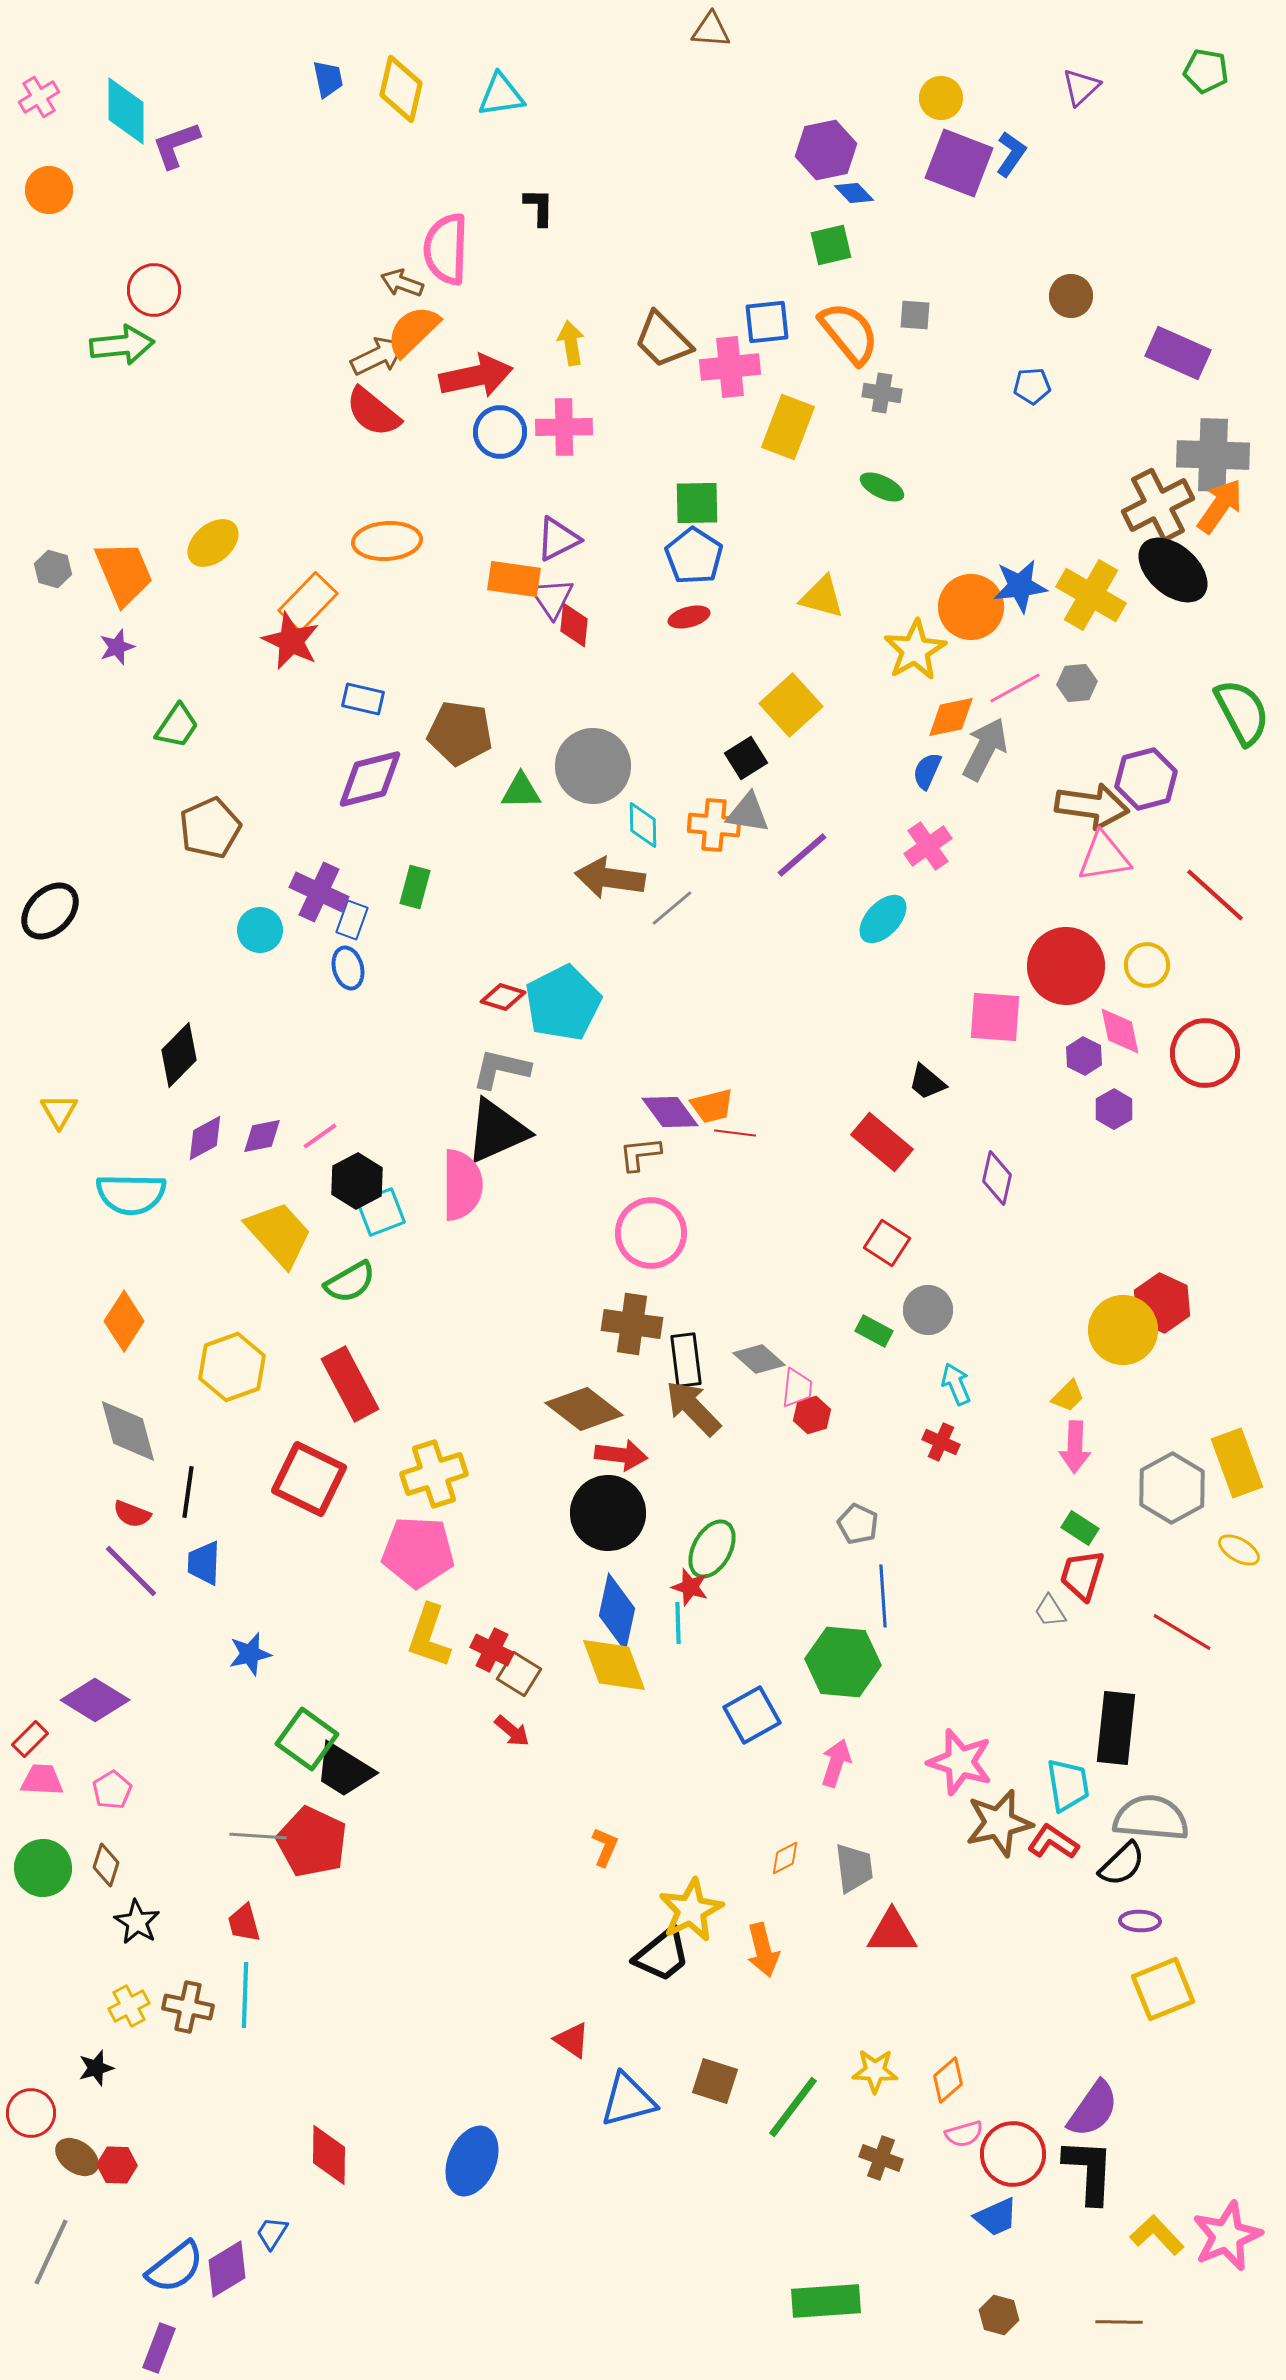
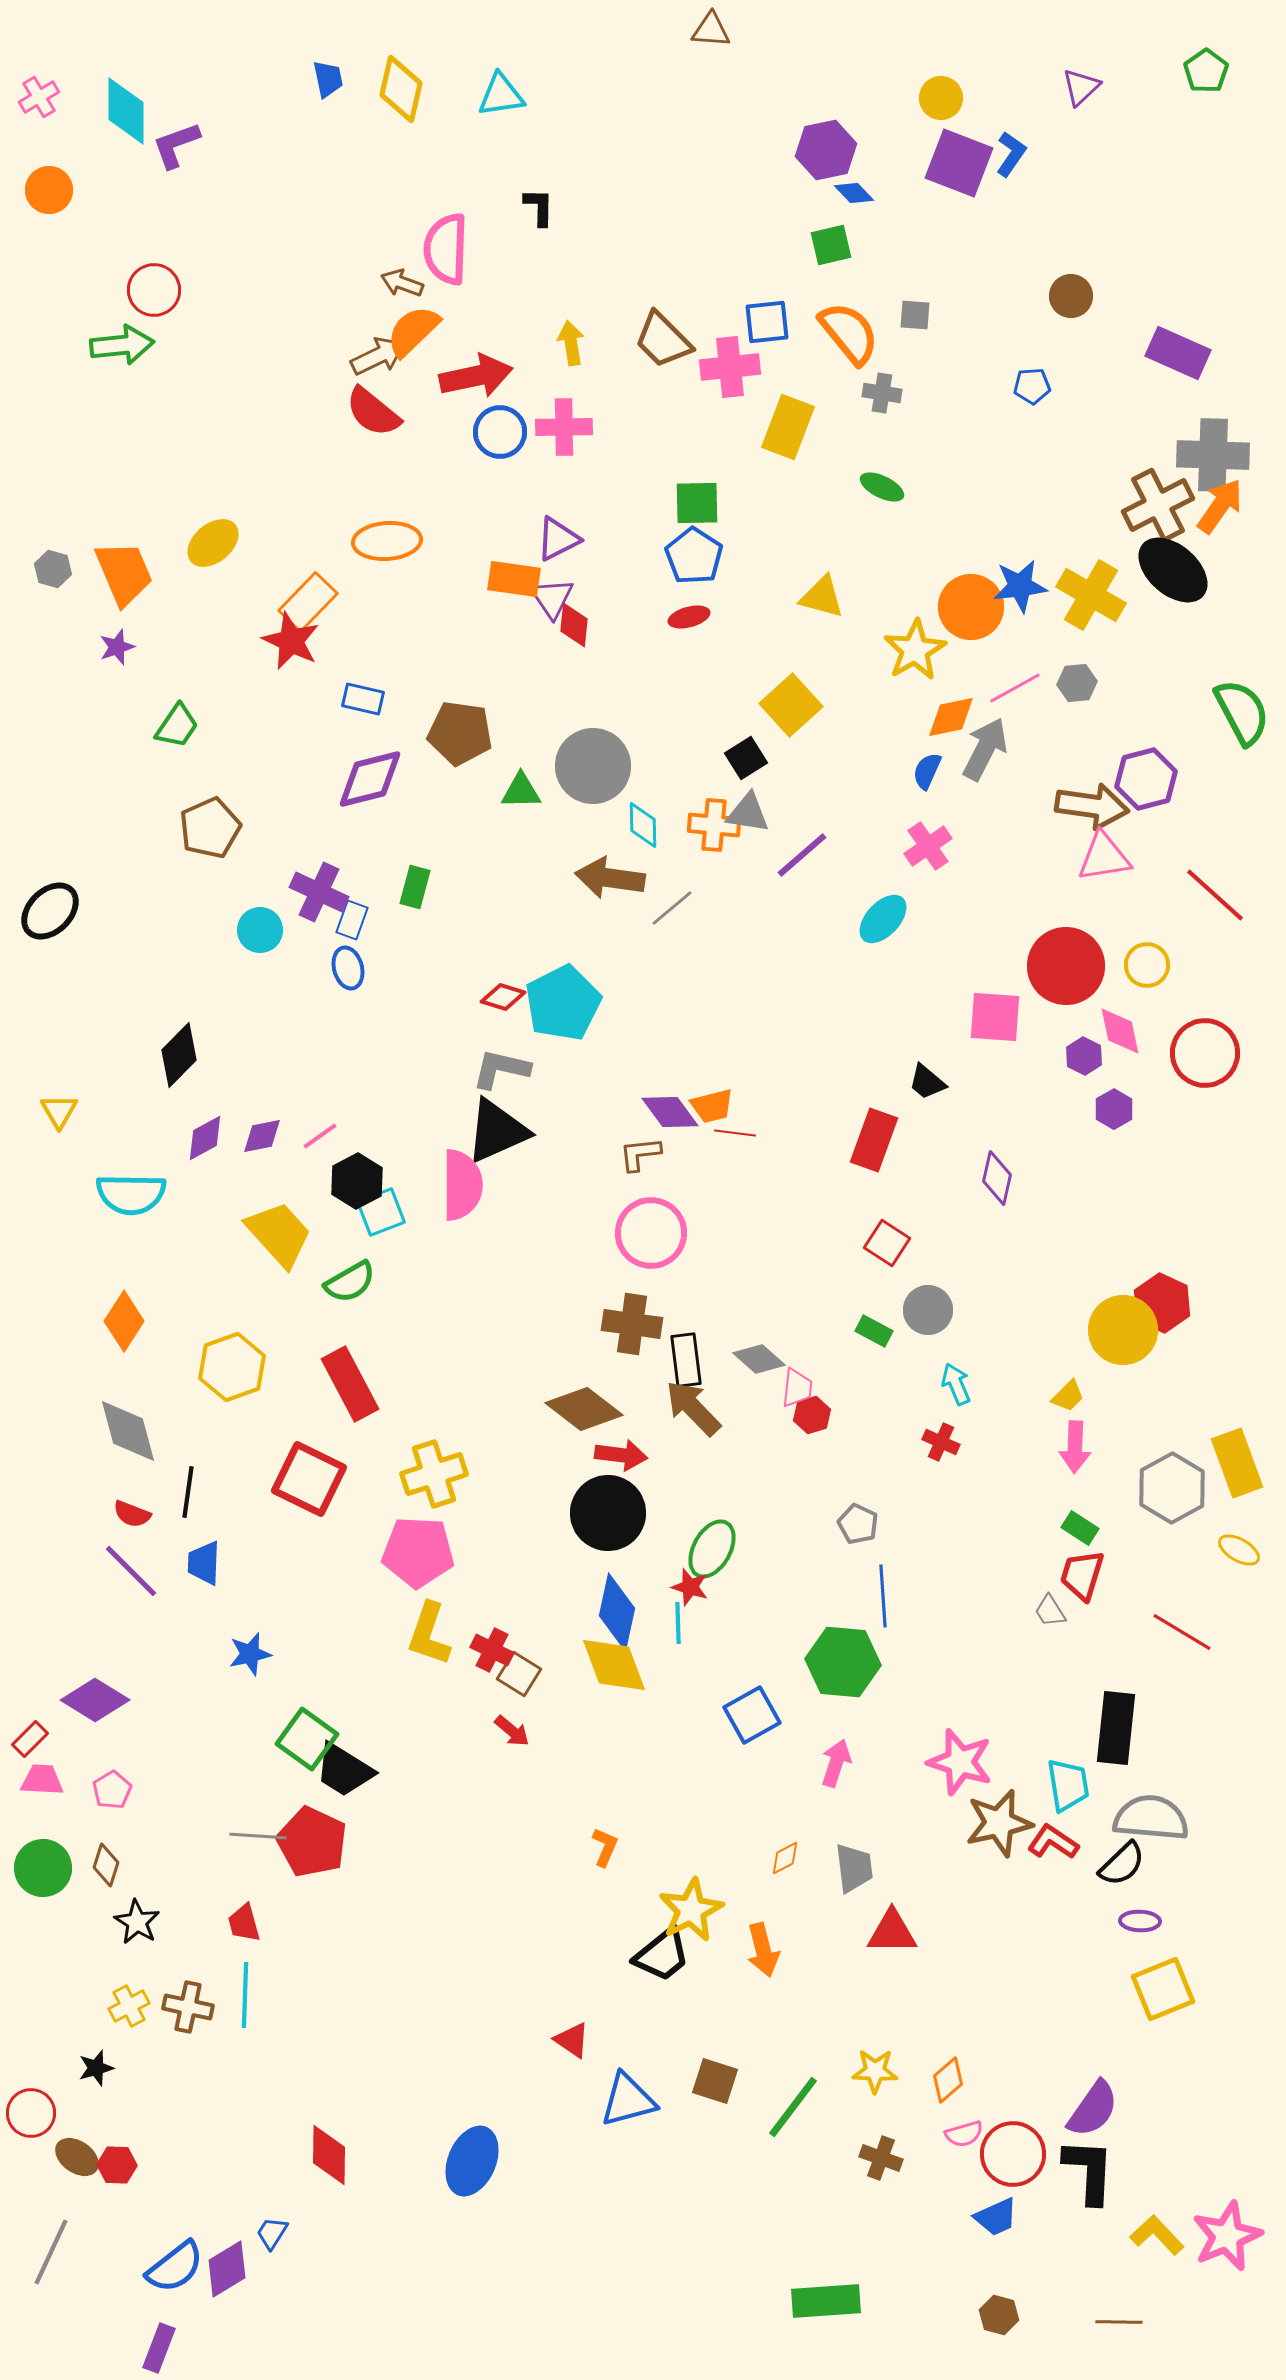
green pentagon at (1206, 71): rotated 27 degrees clockwise
red rectangle at (882, 1142): moved 8 px left, 2 px up; rotated 70 degrees clockwise
yellow L-shape at (429, 1636): moved 2 px up
